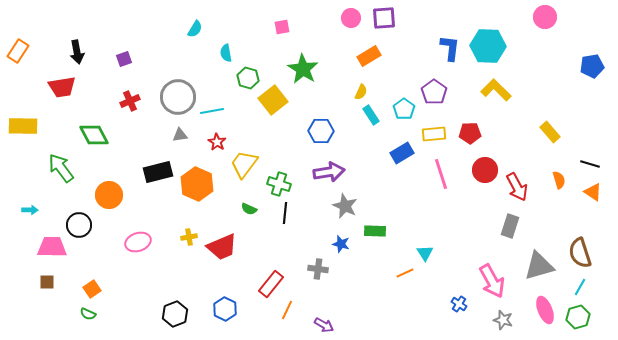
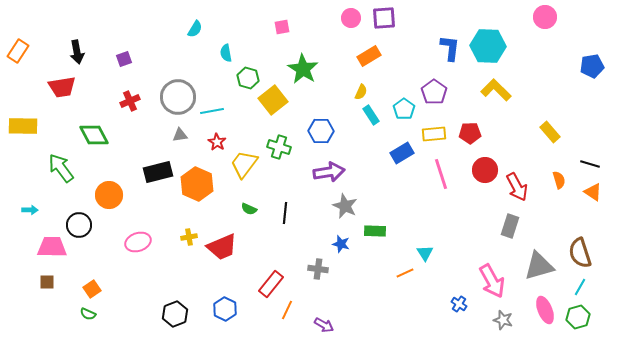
green cross at (279, 184): moved 37 px up
